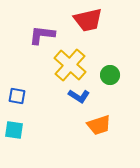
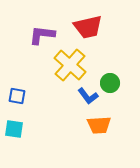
red trapezoid: moved 7 px down
green circle: moved 8 px down
blue L-shape: moved 9 px right; rotated 20 degrees clockwise
orange trapezoid: rotated 15 degrees clockwise
cyan square: moved 1 px up
